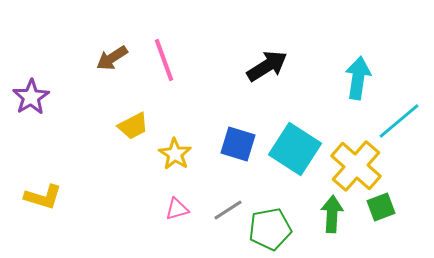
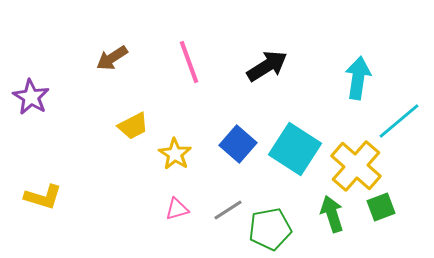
pink line: moved 25 px right, 2 px down
purple star: rotated 9 degrees counterclockwise
blue square: rotated 24 degrees clockwise
green arrow: rotated 21 degrees counterclockwise
